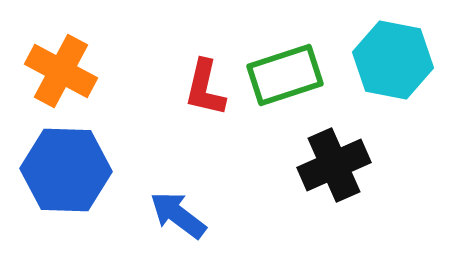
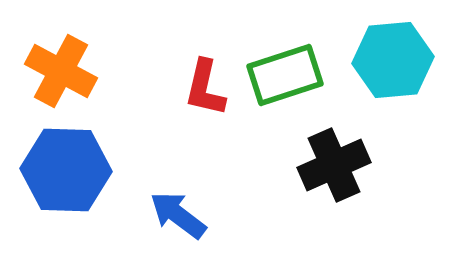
cyan hexagon: rotated 16 degrees counterclockwise
